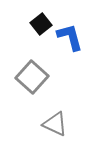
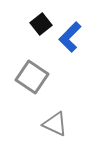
blue L-shape: rotated 120 degrees counterclockwise
gray square: rotated 8 degrees counterclockwise
